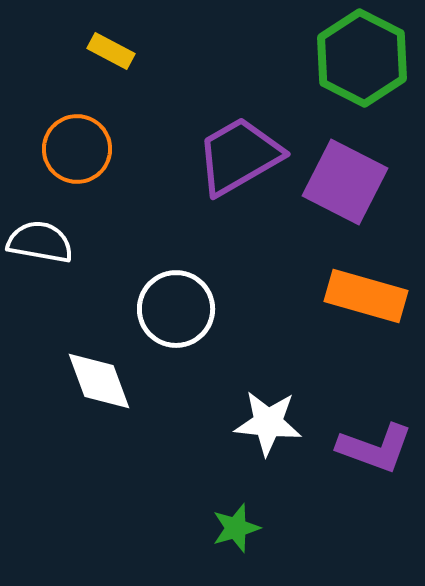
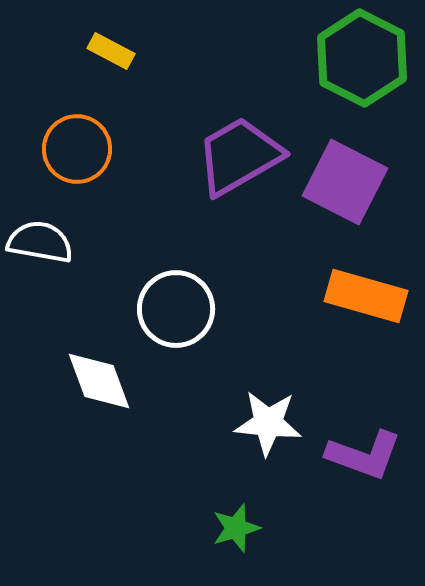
purple L-shape: moved 11 px left, 7 px down
